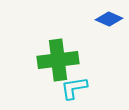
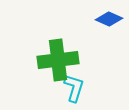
cyan L-shape: rotated 116 degrees clockwise
